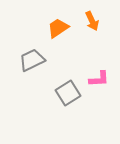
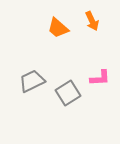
orange trapezoid: rotated 105 degrees counterclockwise
gray trapezoid: moved 21 px down
pink L-shape: moved 1 px right, 1 px up
